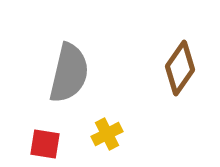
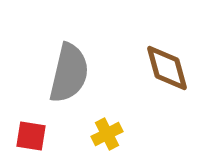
brown diamond: moved 13 px left; rotated 50 degrees counterclockwise
red square: moved 14 px left, 8 px up
